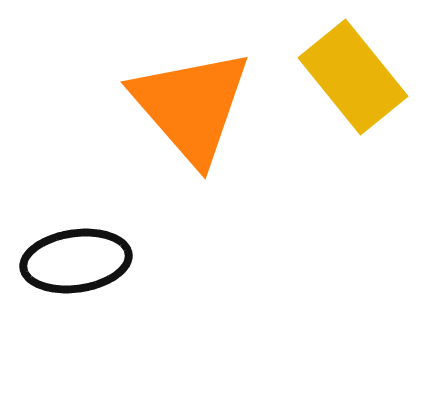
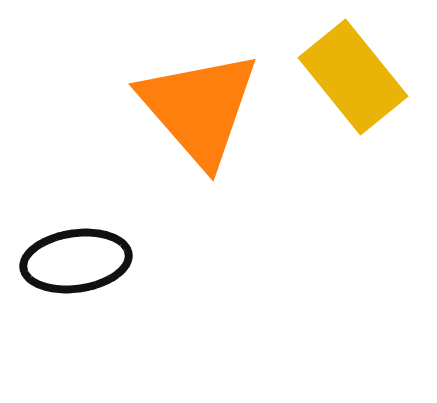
orange triangle: moved 8 px right, 2 px down
